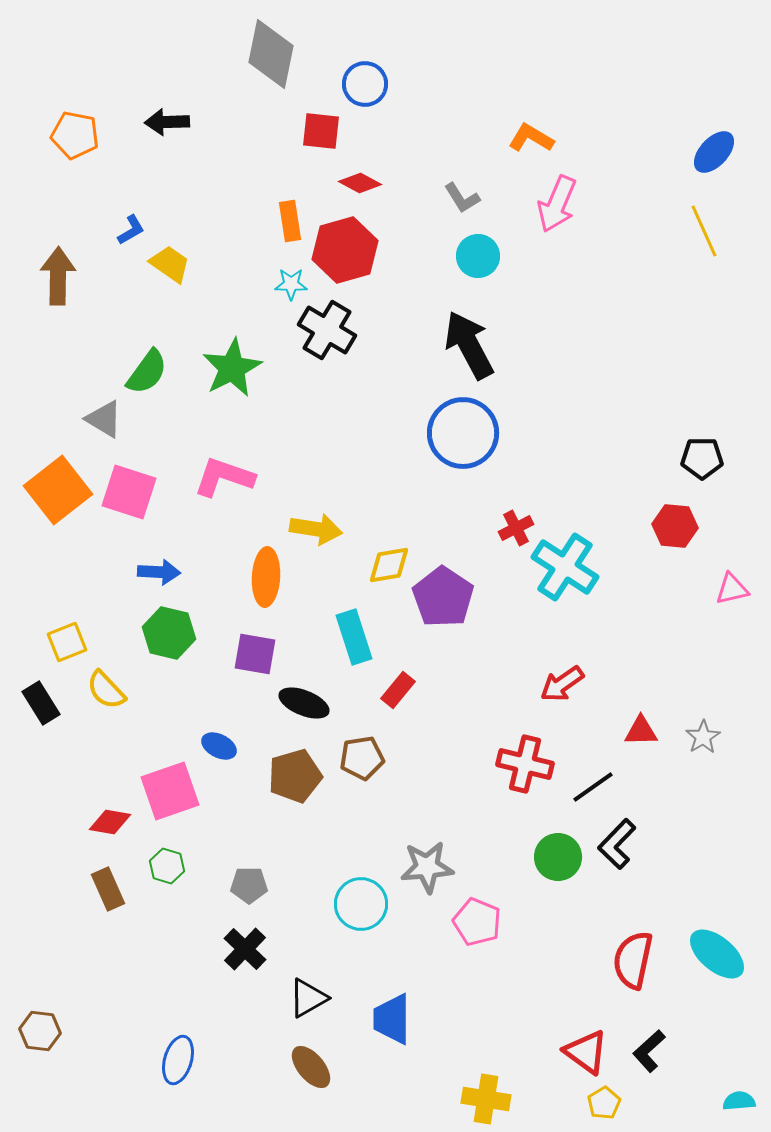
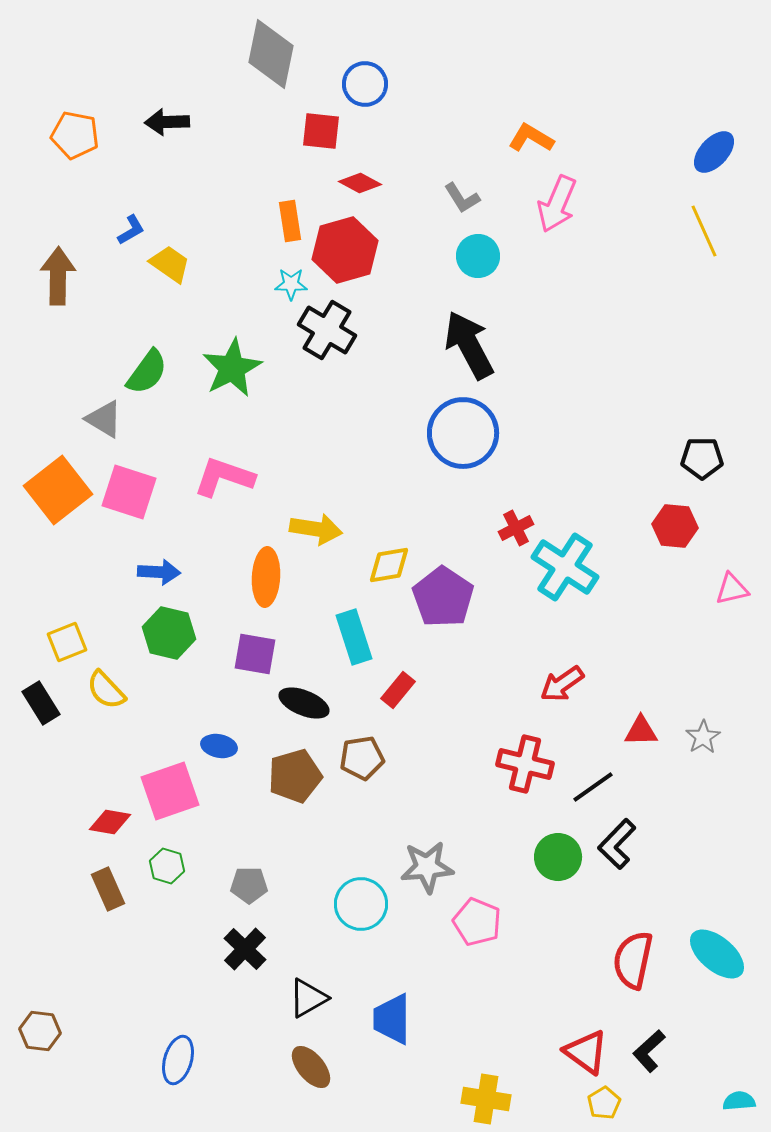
blue ellipse at (219, 746): rotated 16 degrees counterclockwise
